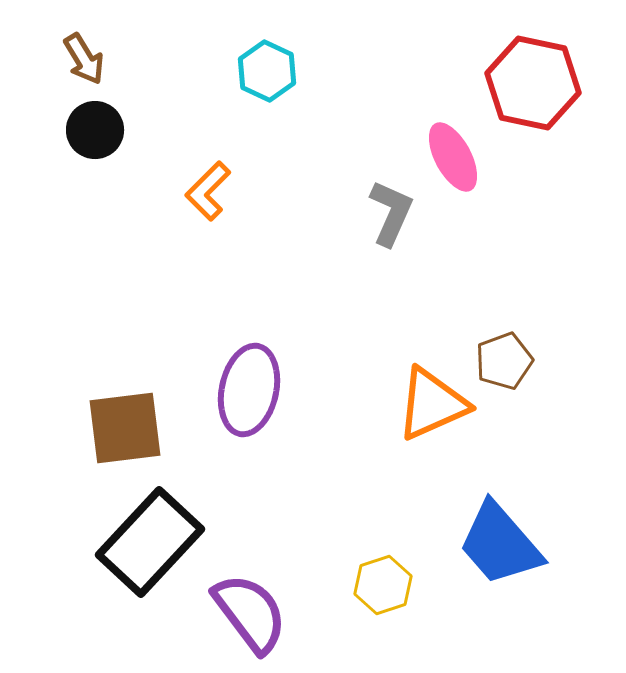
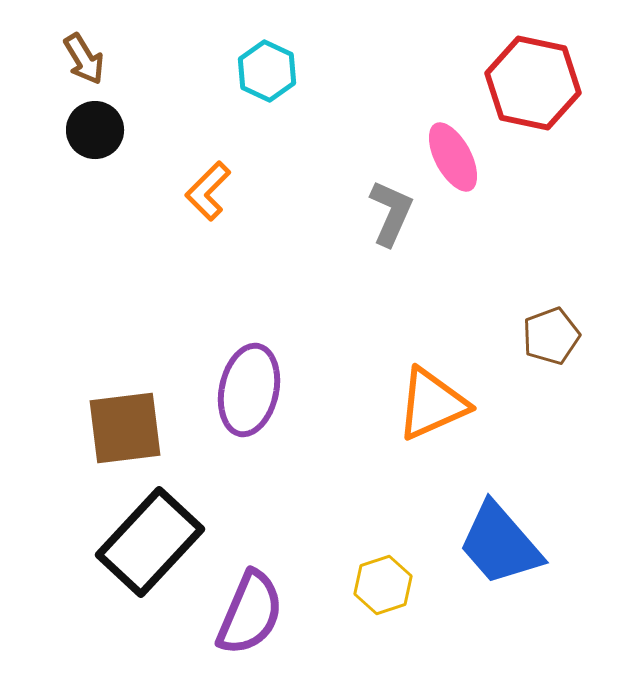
brown pentagon: moved 47 px right, 25 px up
purple semicircle: rotated 60 degrees clockwise
